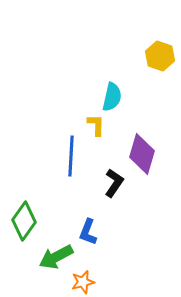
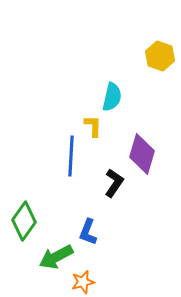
yellow L-shape: moved 3 px left, 1 px down
